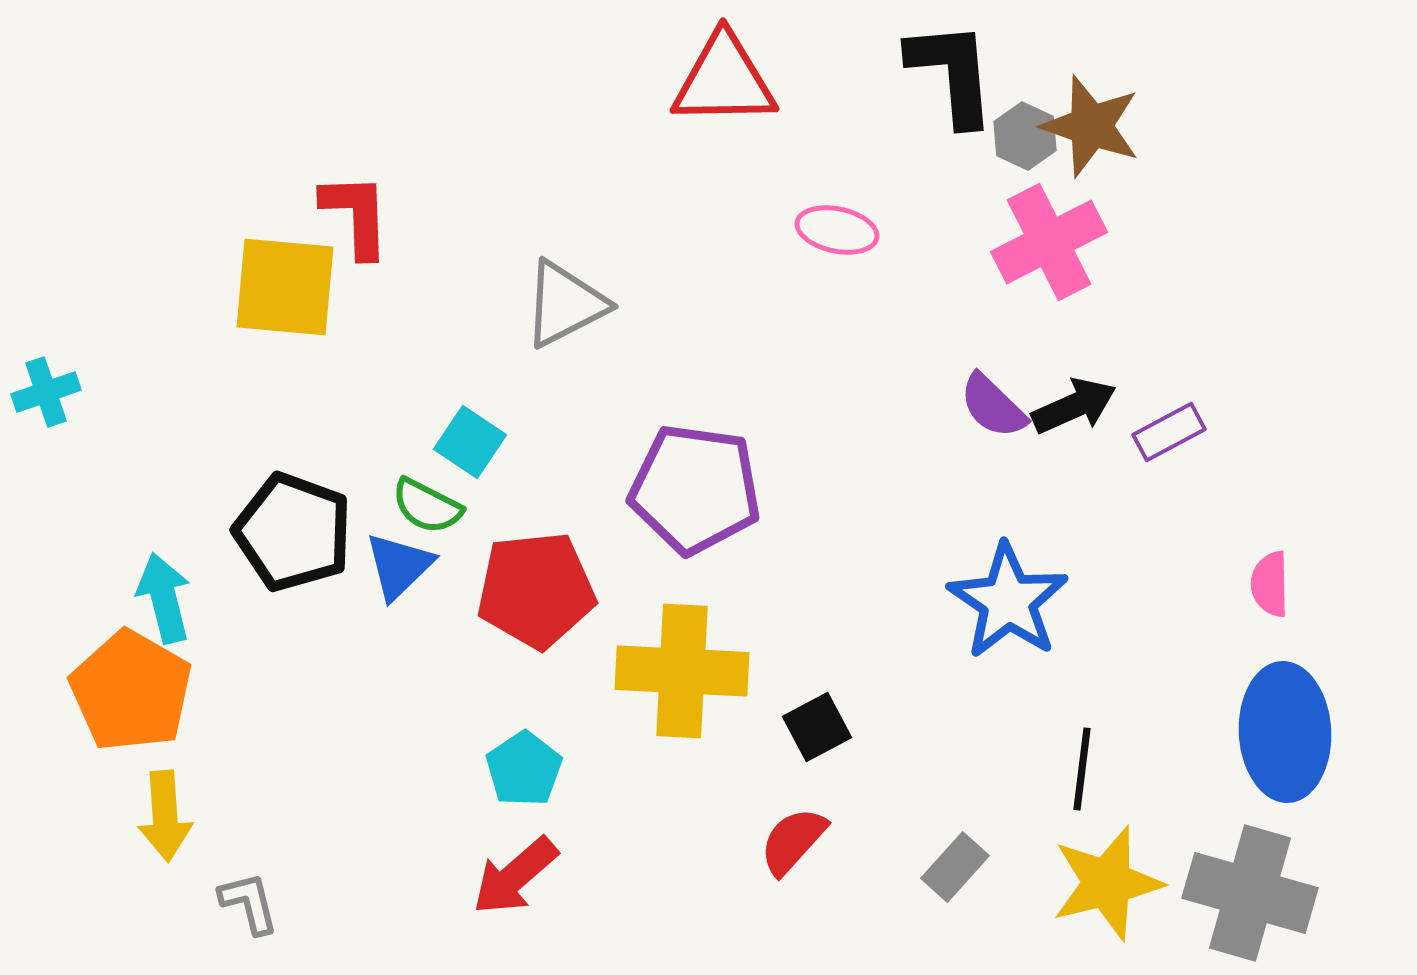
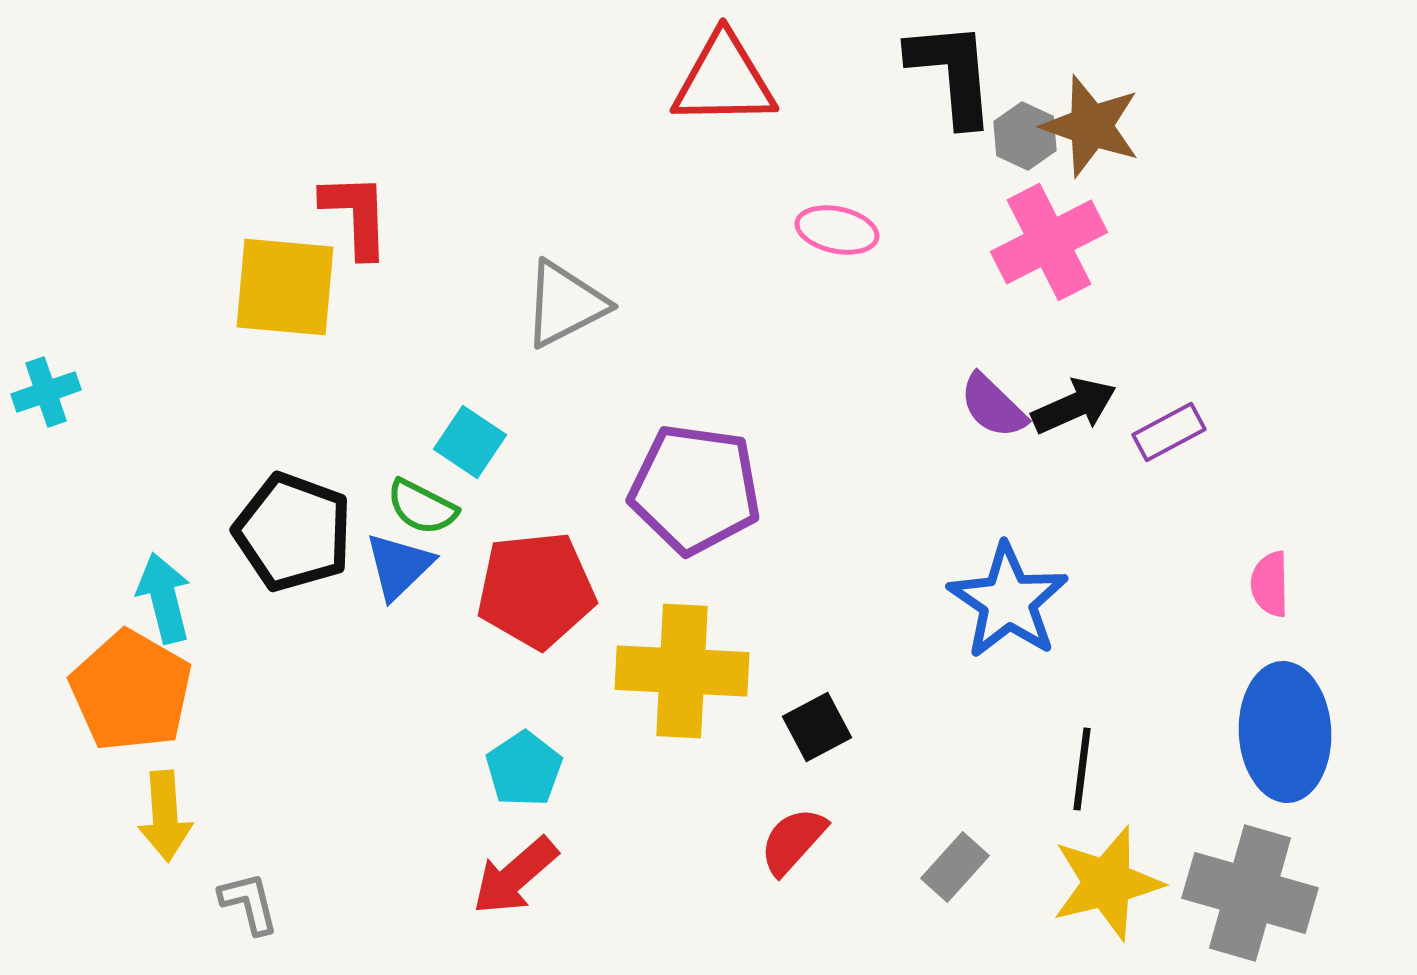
green semicircle: moved 5 px left, 1 px down
